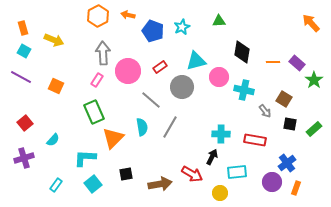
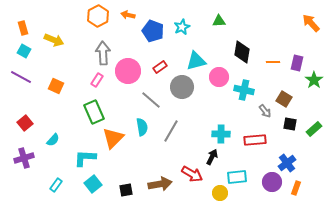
purple rectangle at (297, 63): rotated 63 degrees clockwise
gray line at (170, 127): moved 1 px right, 4 px down
red rectangle at (255, 140): rotated 15 degrees counterclockwise
cyan rectangle at (237, 172): moved 5 px down
black square at (126, 174): moved 16 px down
